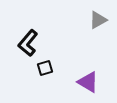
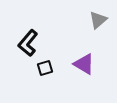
gray triangle: rotated 12 degrees counterclockwise
purple triangle: moved 4 px left, 18 px up
